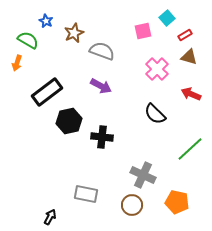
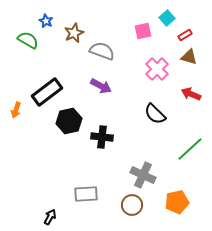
orange arrow: moved 1 px left, 47 px down
gray rectangle: rotated 15 degrees counterclockwise
orange pentagon: rotated 25 degrees counterclockwise
